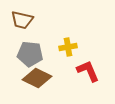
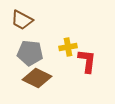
brown trapezoid: rotated 15 degrees clockwise
gray pentagon: moved 1 px up
red L-shape: moved 1 px left, 10 px up; rotated 30 degrees clockwise
